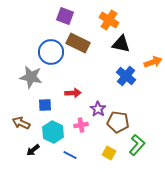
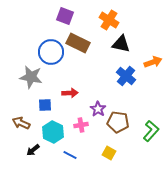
red arrow: moved 3 px left
green L-shape: moved 14 px right, 14 px up
